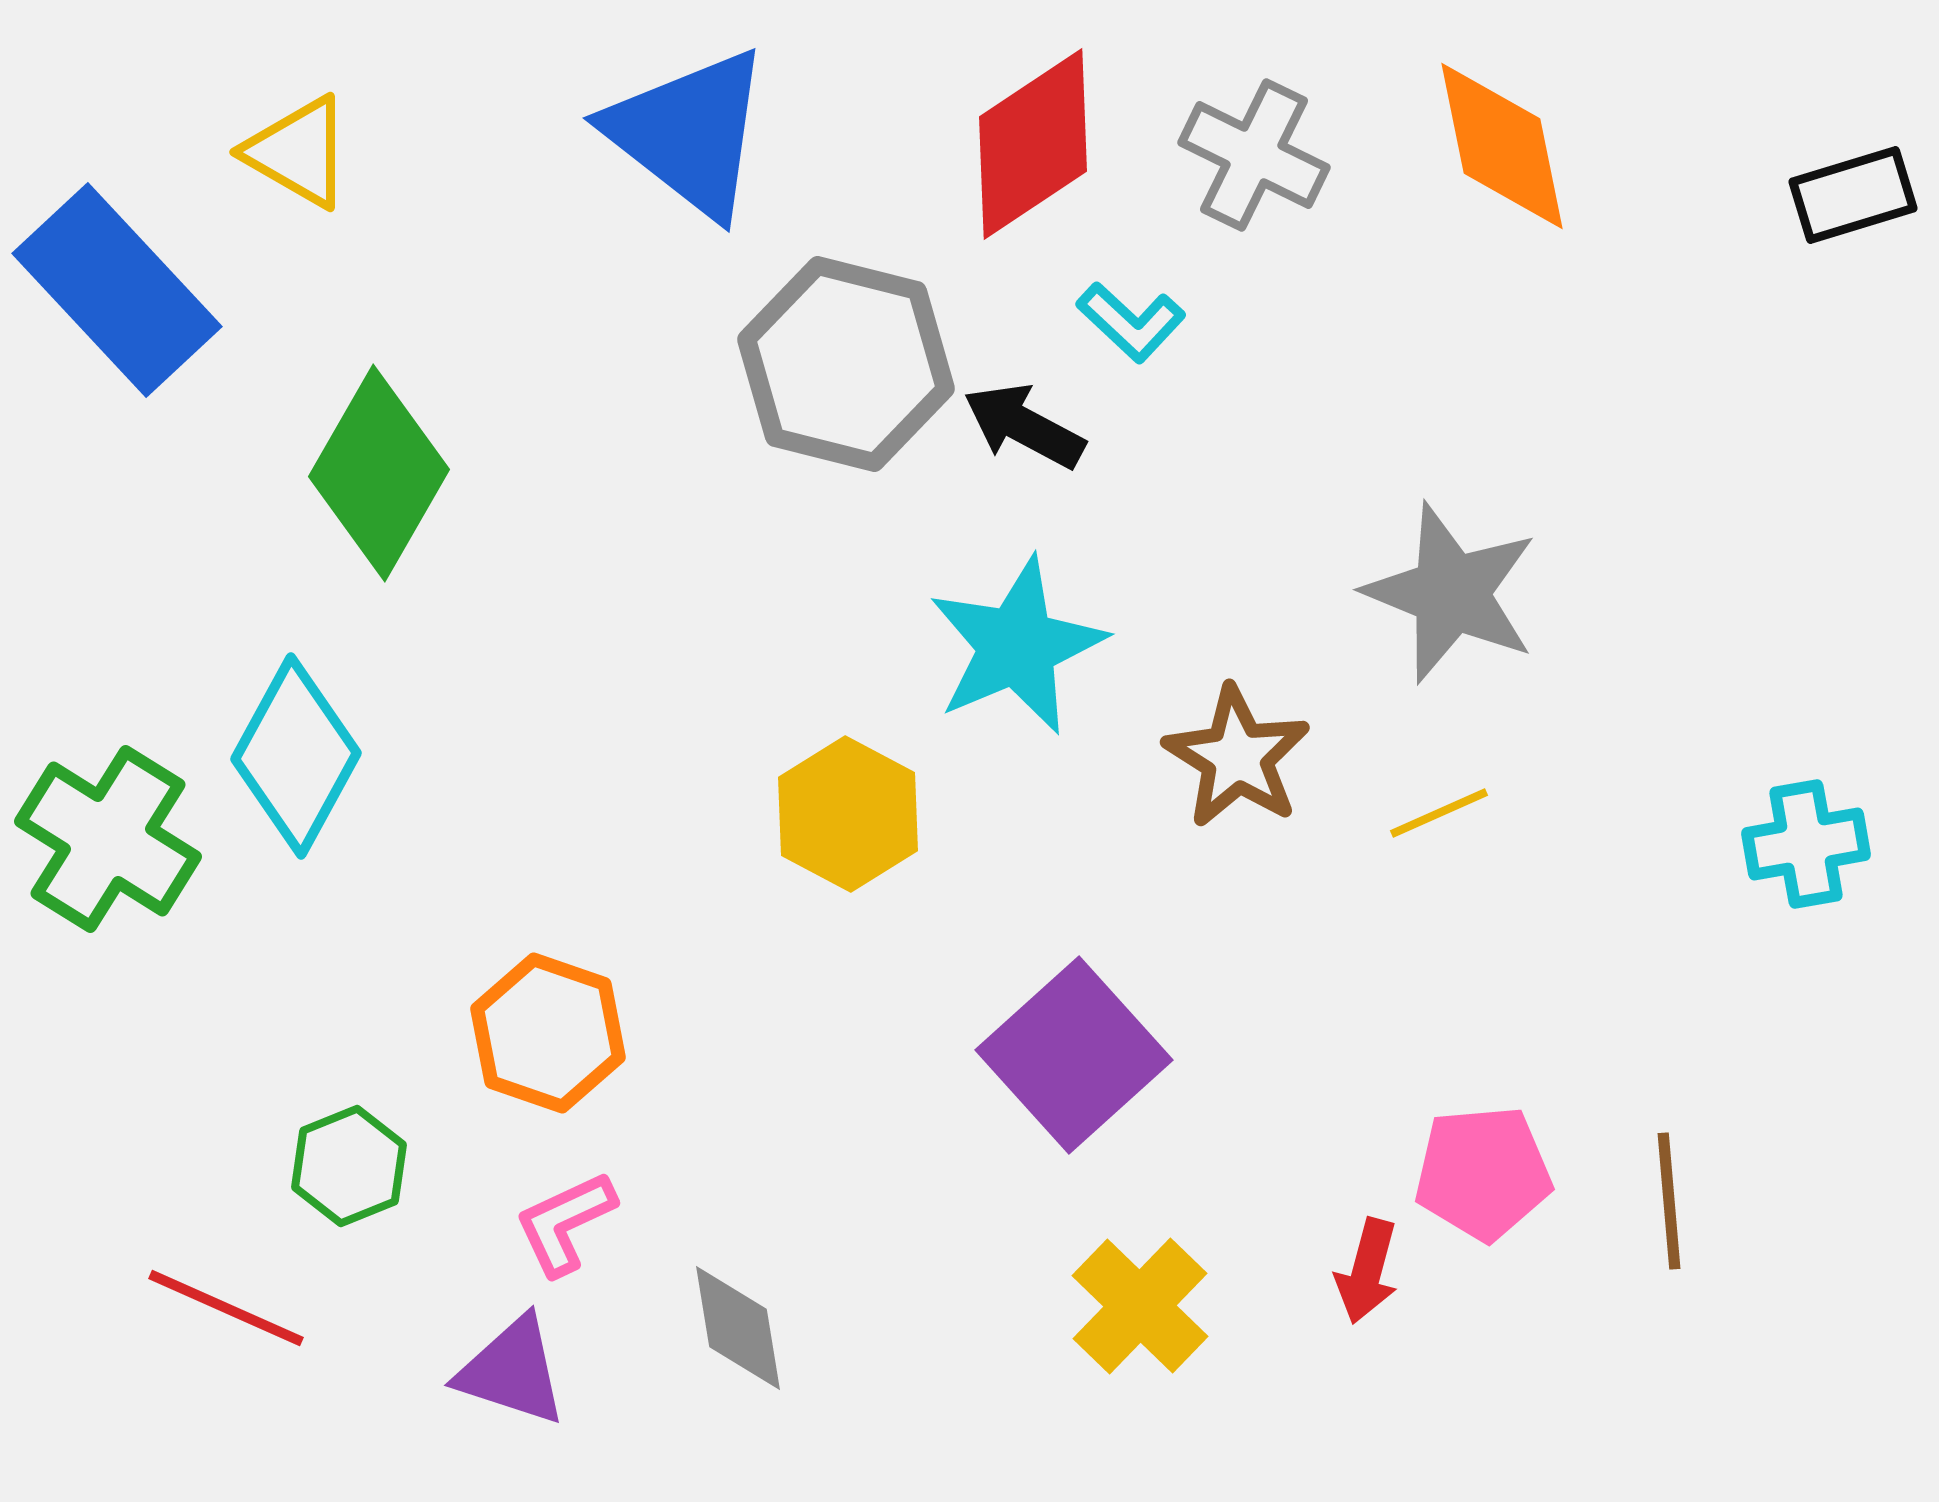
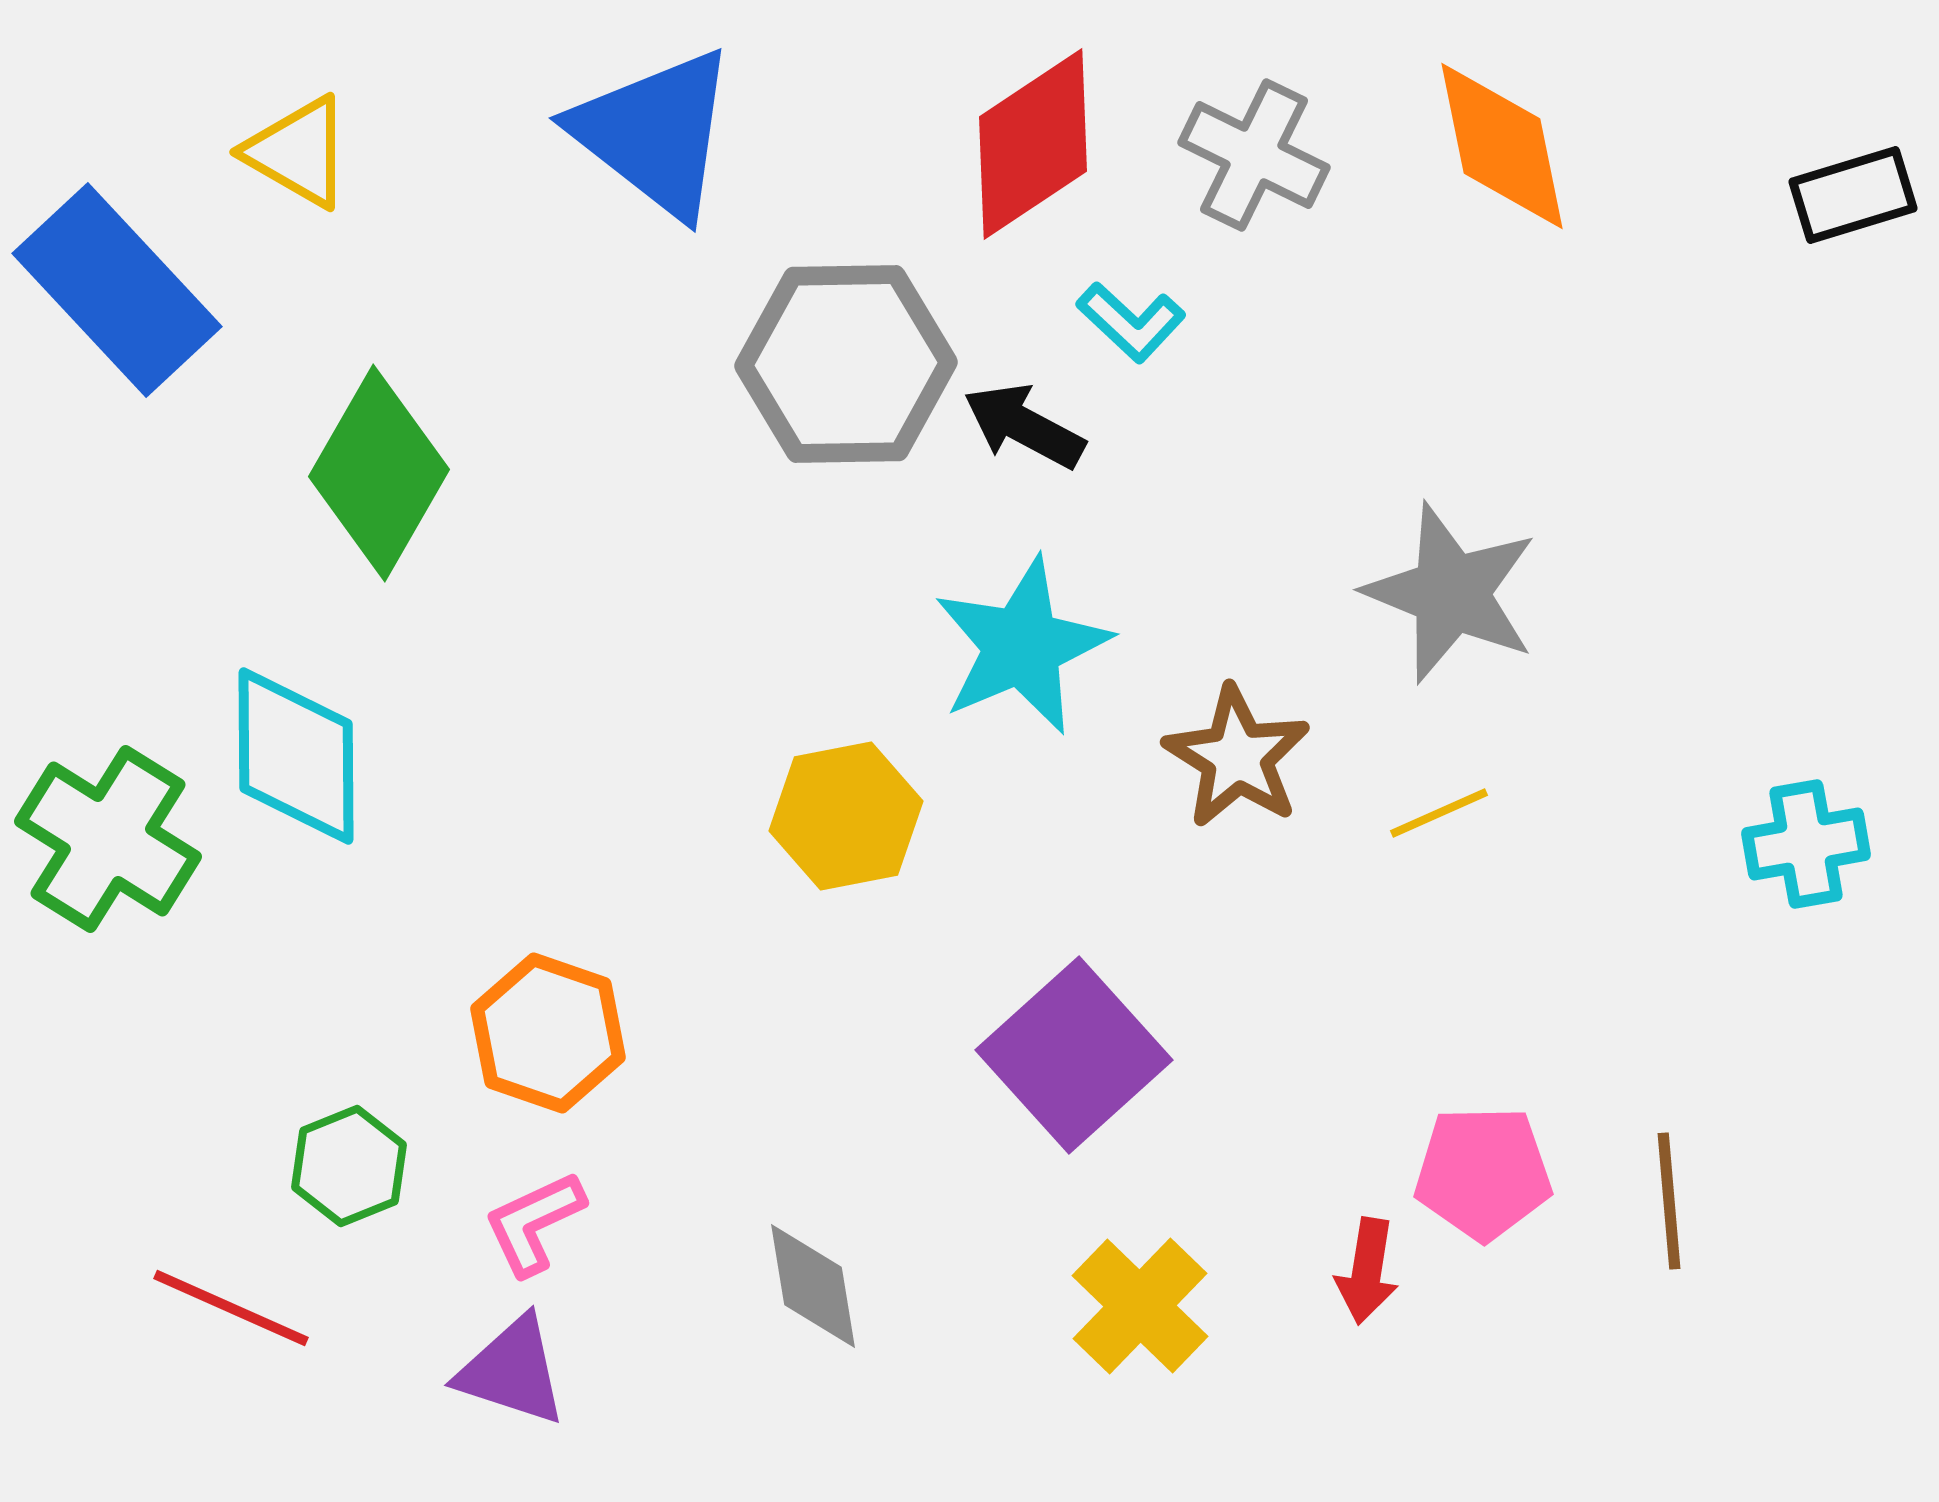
blue triangle: moved 34 px left
gray hexagon: rotated 15 degrees counterclockwise
cyan star: moved 5 px right
cyan diamond: rotated 29 degrees counterclockwise
yellow hexagon: moved 2 px left, 2 px down; rotated 21 degrees clockwise
pink pentagon: rotated 4 degrees clockwise
pink L-shape: moved 31 px left
red arrow: rotated 6 degrees counterclockwise
red line: moved 5 px right
gray diamond: moved 75 px right, 42 px up
